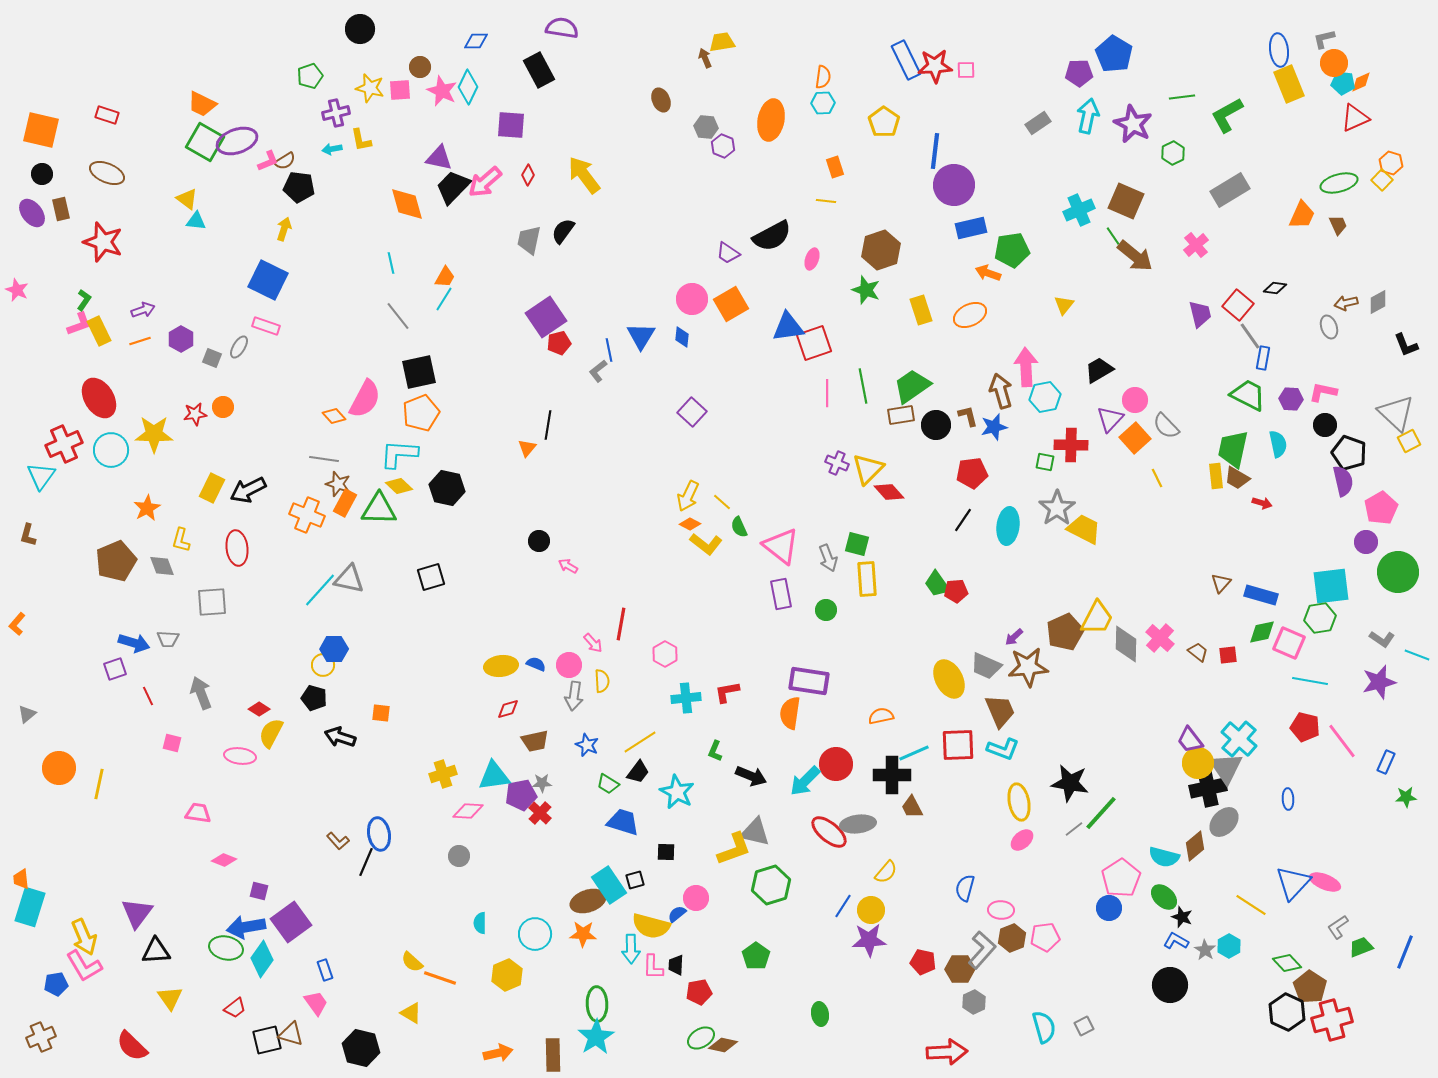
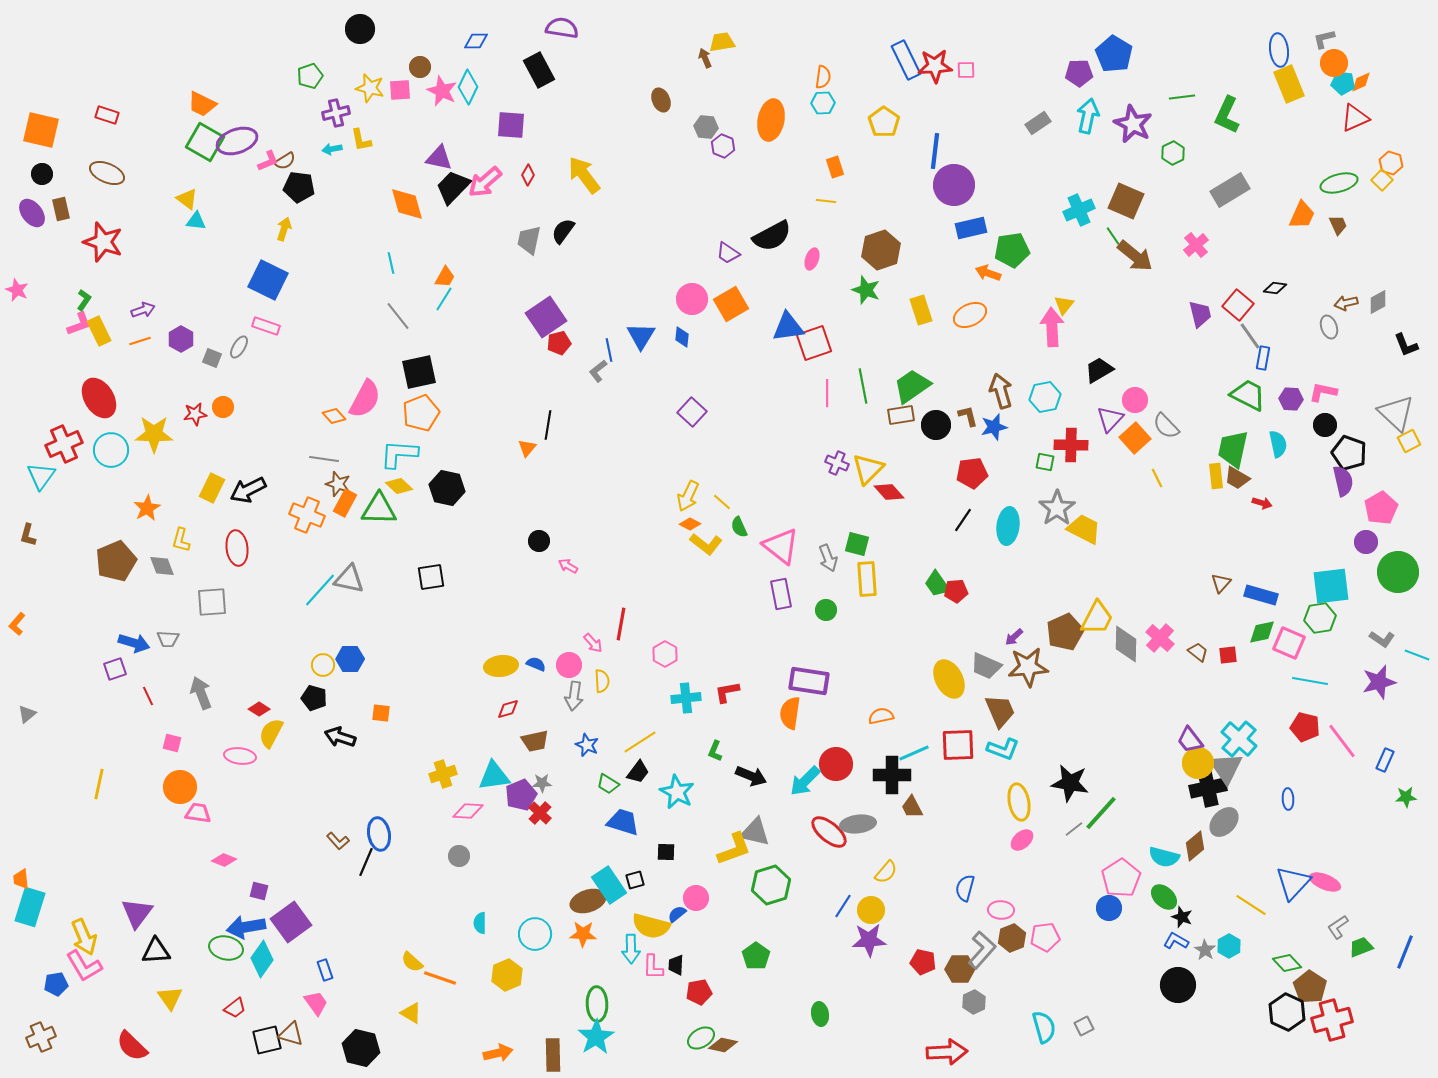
green L-shape at (1227, 115): rotated 36 degrees counterclockwise
pink arrow at (1026, 367): moved 26 px right, 40 px up
black square at (431, 577): rotated 8 degrees clockwise
blue hexagon at (334, 649): moved 16 px right, 10 px down
blue rectangle at (1386, 762): moved 1 px left, 2 px up
orange circle at (59, 768): moved 121 px right, 19 px down
purple pentagon at (521, 795): rotated 12 degrees counterclockwise
black circle at (1170, 985): moved 8 px right
